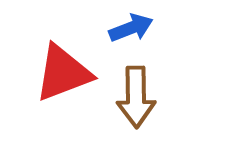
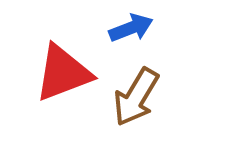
brown arrow: rotated 32 degrees clockwise
